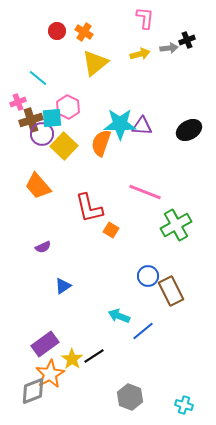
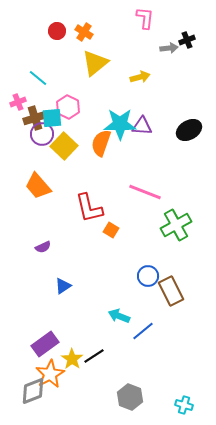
yellow arrow: moved 23 px down
brown cross: moved 4 px right, 2 px up
